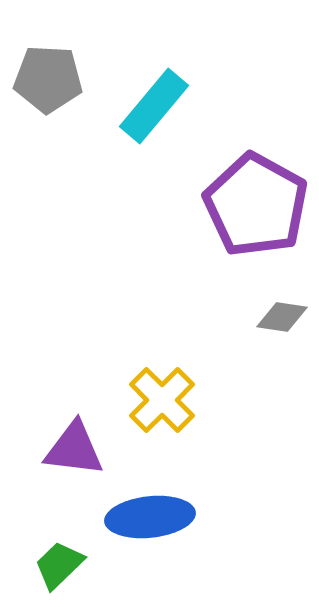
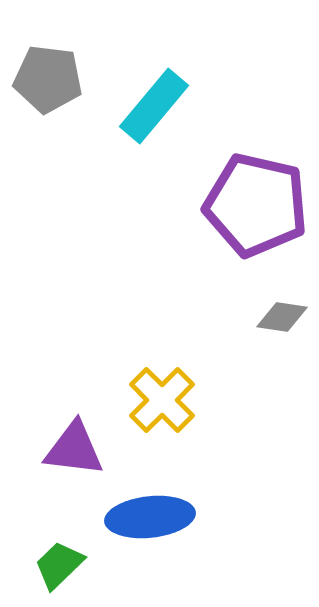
gray pentagon: rotated 4 degrees clockwise
purple pentagon: rotated 16 degrees counterclockwise
